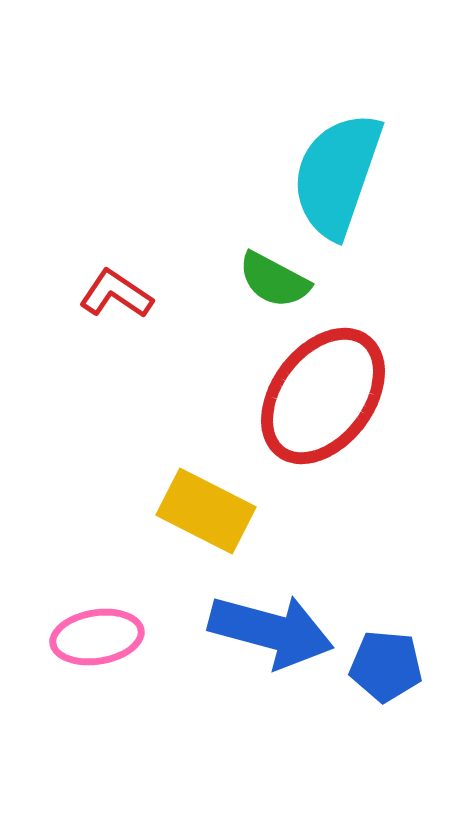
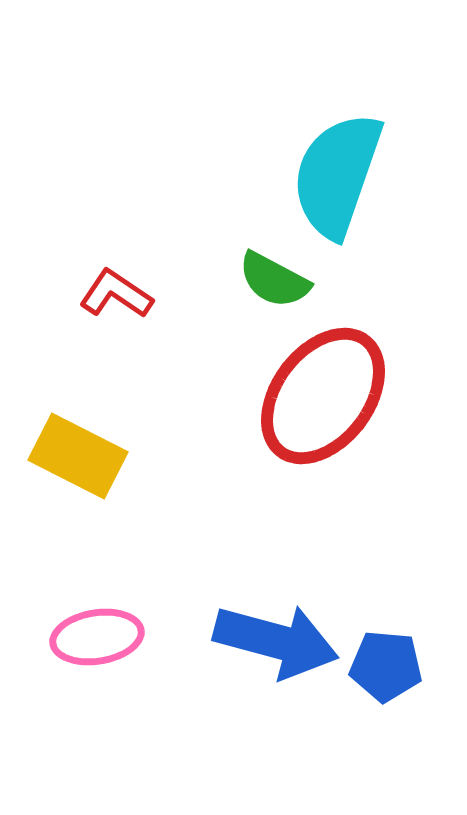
yellow rectangle: moved 128 px left, 55 px up
blue arrow: moved 5 px right, 10 px down
